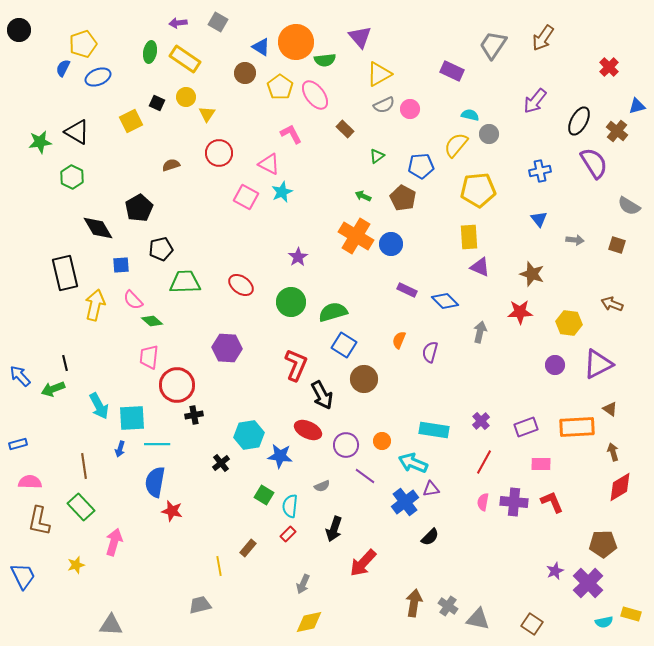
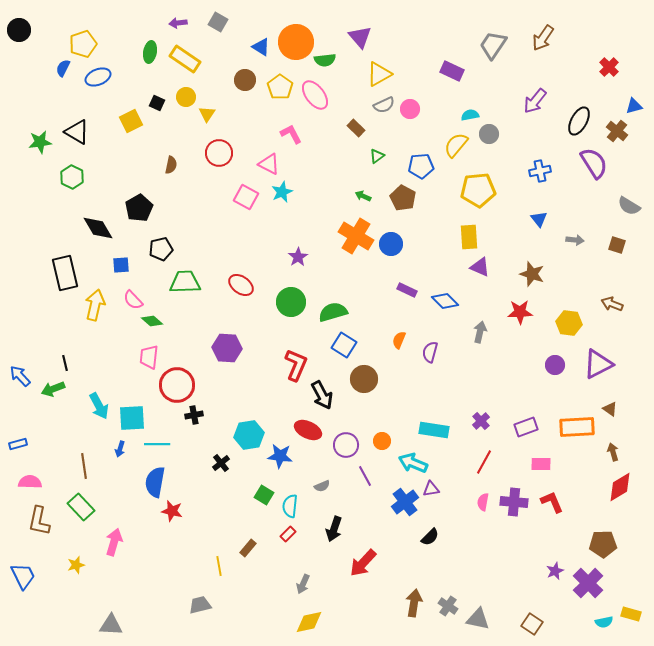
brown circle at (245, 73): moved 7 px down
blue triangle at (637, 106): moved 3 px left
cyan semicircle at (470, 115): rotated 24 degrees counterclockwise
brown rectangle at (345, 129): moved 11 px right, 1 px up
brown semicircle at (171, 165): rotated 120 degrees clockwise
purple line at (365, 476): rotated 25 degrees clockwise
